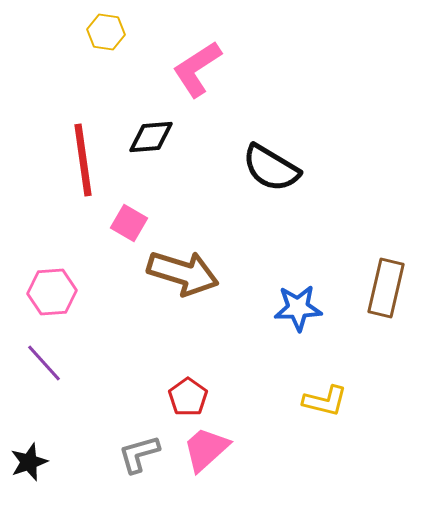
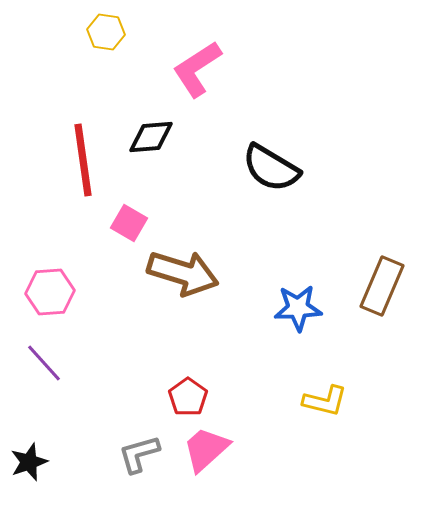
brown rectangle: moved 4 px left, 2 px up; rotated 10 degrees clockwise
pink hexagon: moved 2 px left
